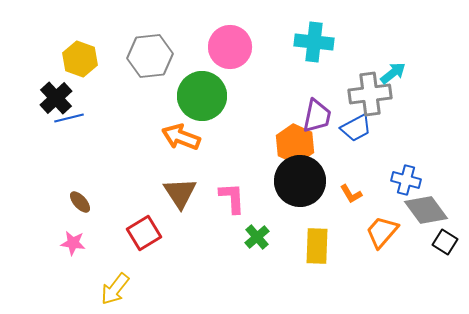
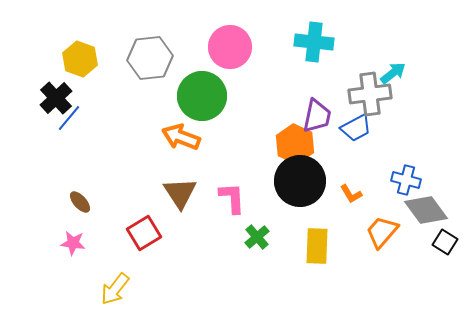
gray hexagon: moved 2 px down
blue line: rotated 36 degrees counterclockwise
